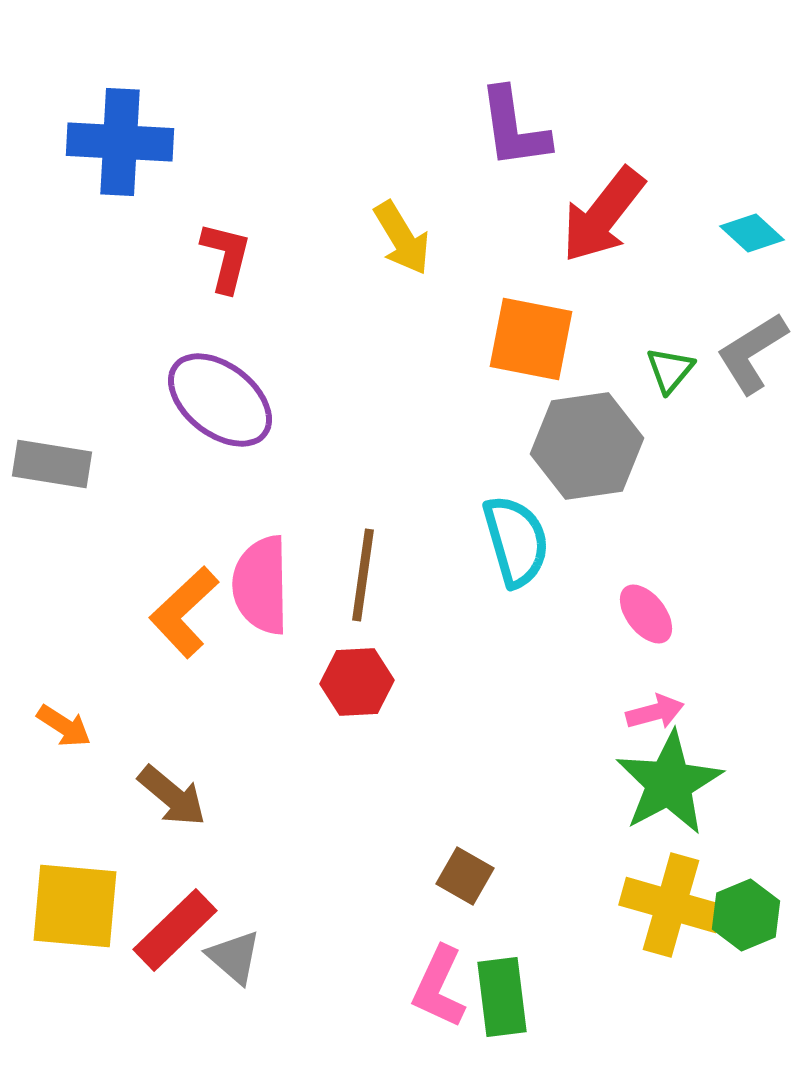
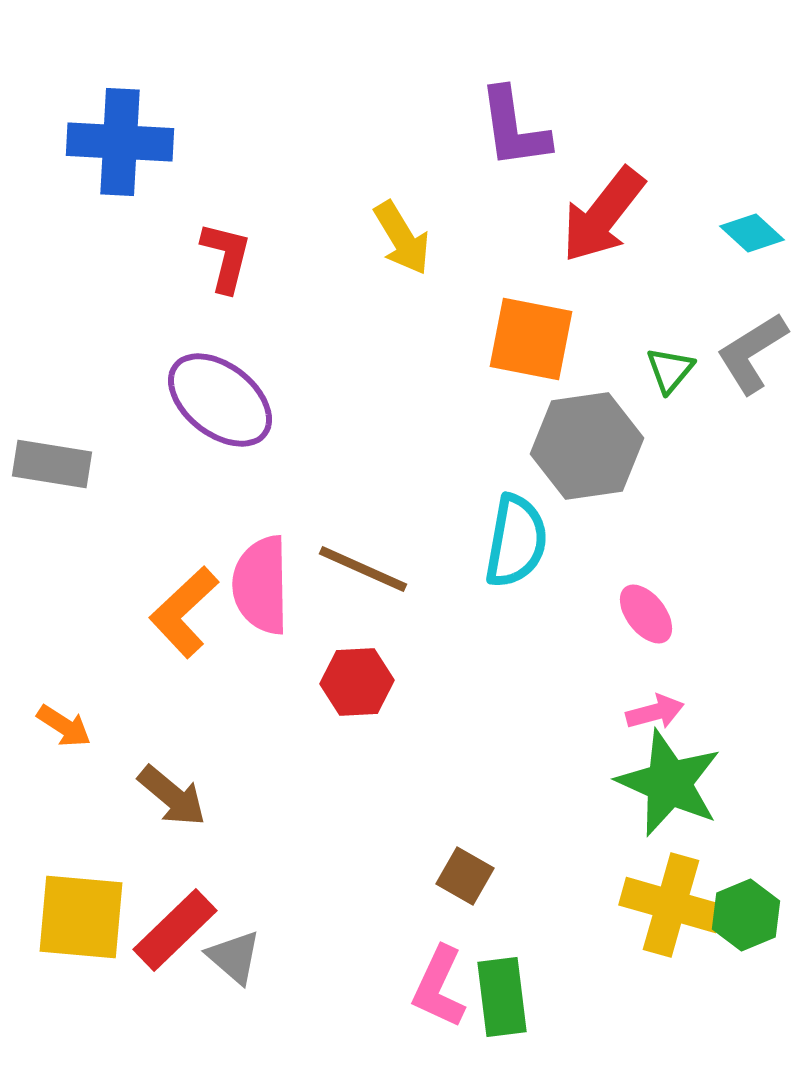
cyan semicircle: rotated 26 degrees clockwise
brown line: moved 6 px up; rotated 74 degrees counterclockwise
green star: rotated 20 degrees counterclockwise
yellow square: moved 6 px right, 11 px down
